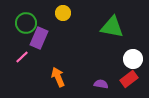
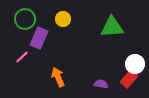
yellow circle: moved 6 px down
green circle: moved 1 px left, 4 px up
green triangle: rotated 15 degrees counterclockwise
white circle: moved 2 px right, 5 px down
red rectangle: rotated 12 degrees counterclockwise
